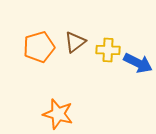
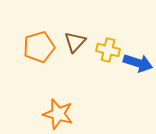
brown triangle: rotated 10 degrees counterclockwise
yellow cross: rotated 10 degrees clockwise
blue arrow: rotated 8 degrees counterclockwise
